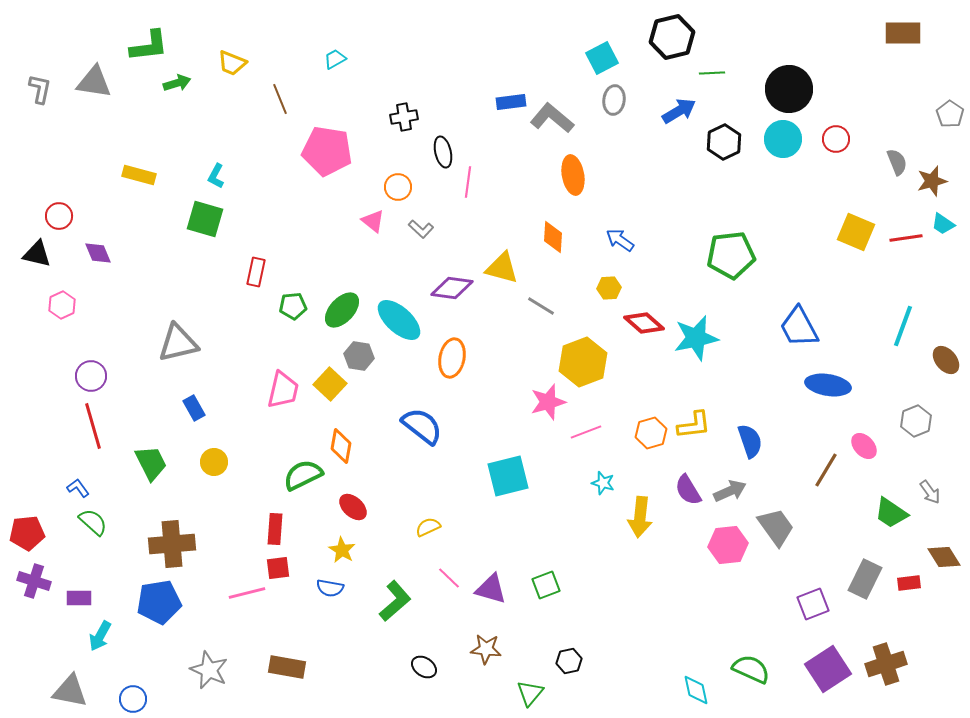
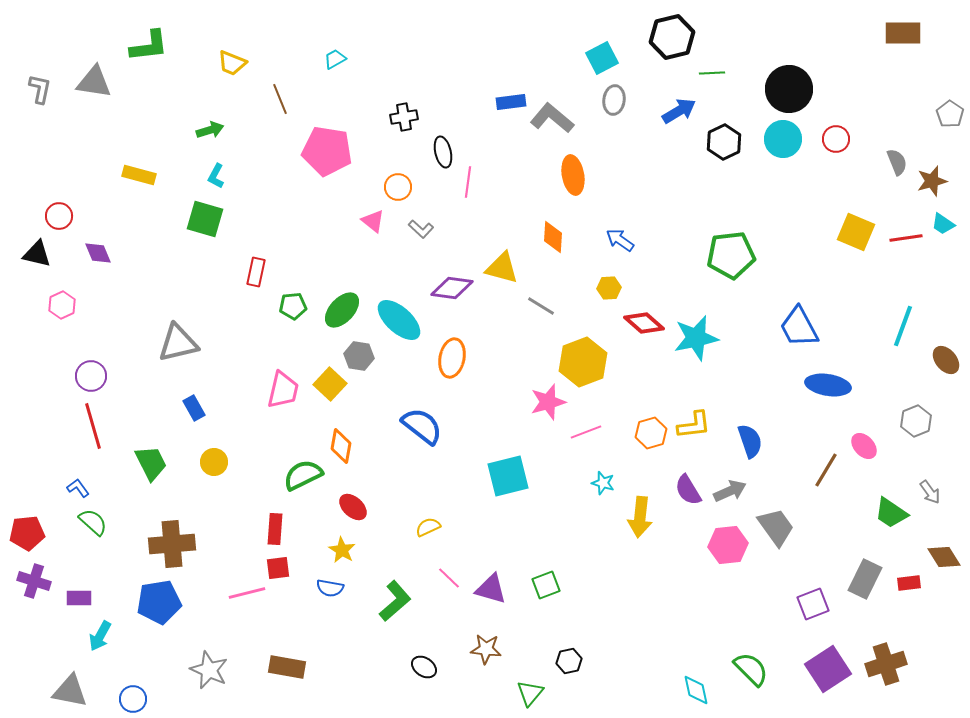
green arrow at (177, 83): moved 33 px right, 47 px down
green semicircle at (751, 669): rotated 21 degrees clockwise
